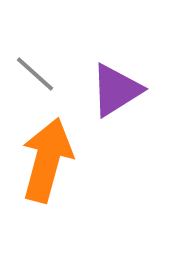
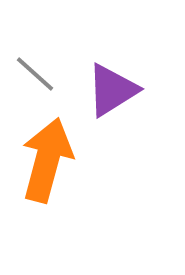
purple triangle: moved 4 px left
